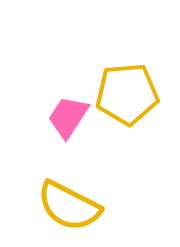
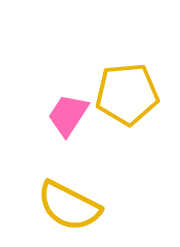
pink trapezoid: moved 2 px up
